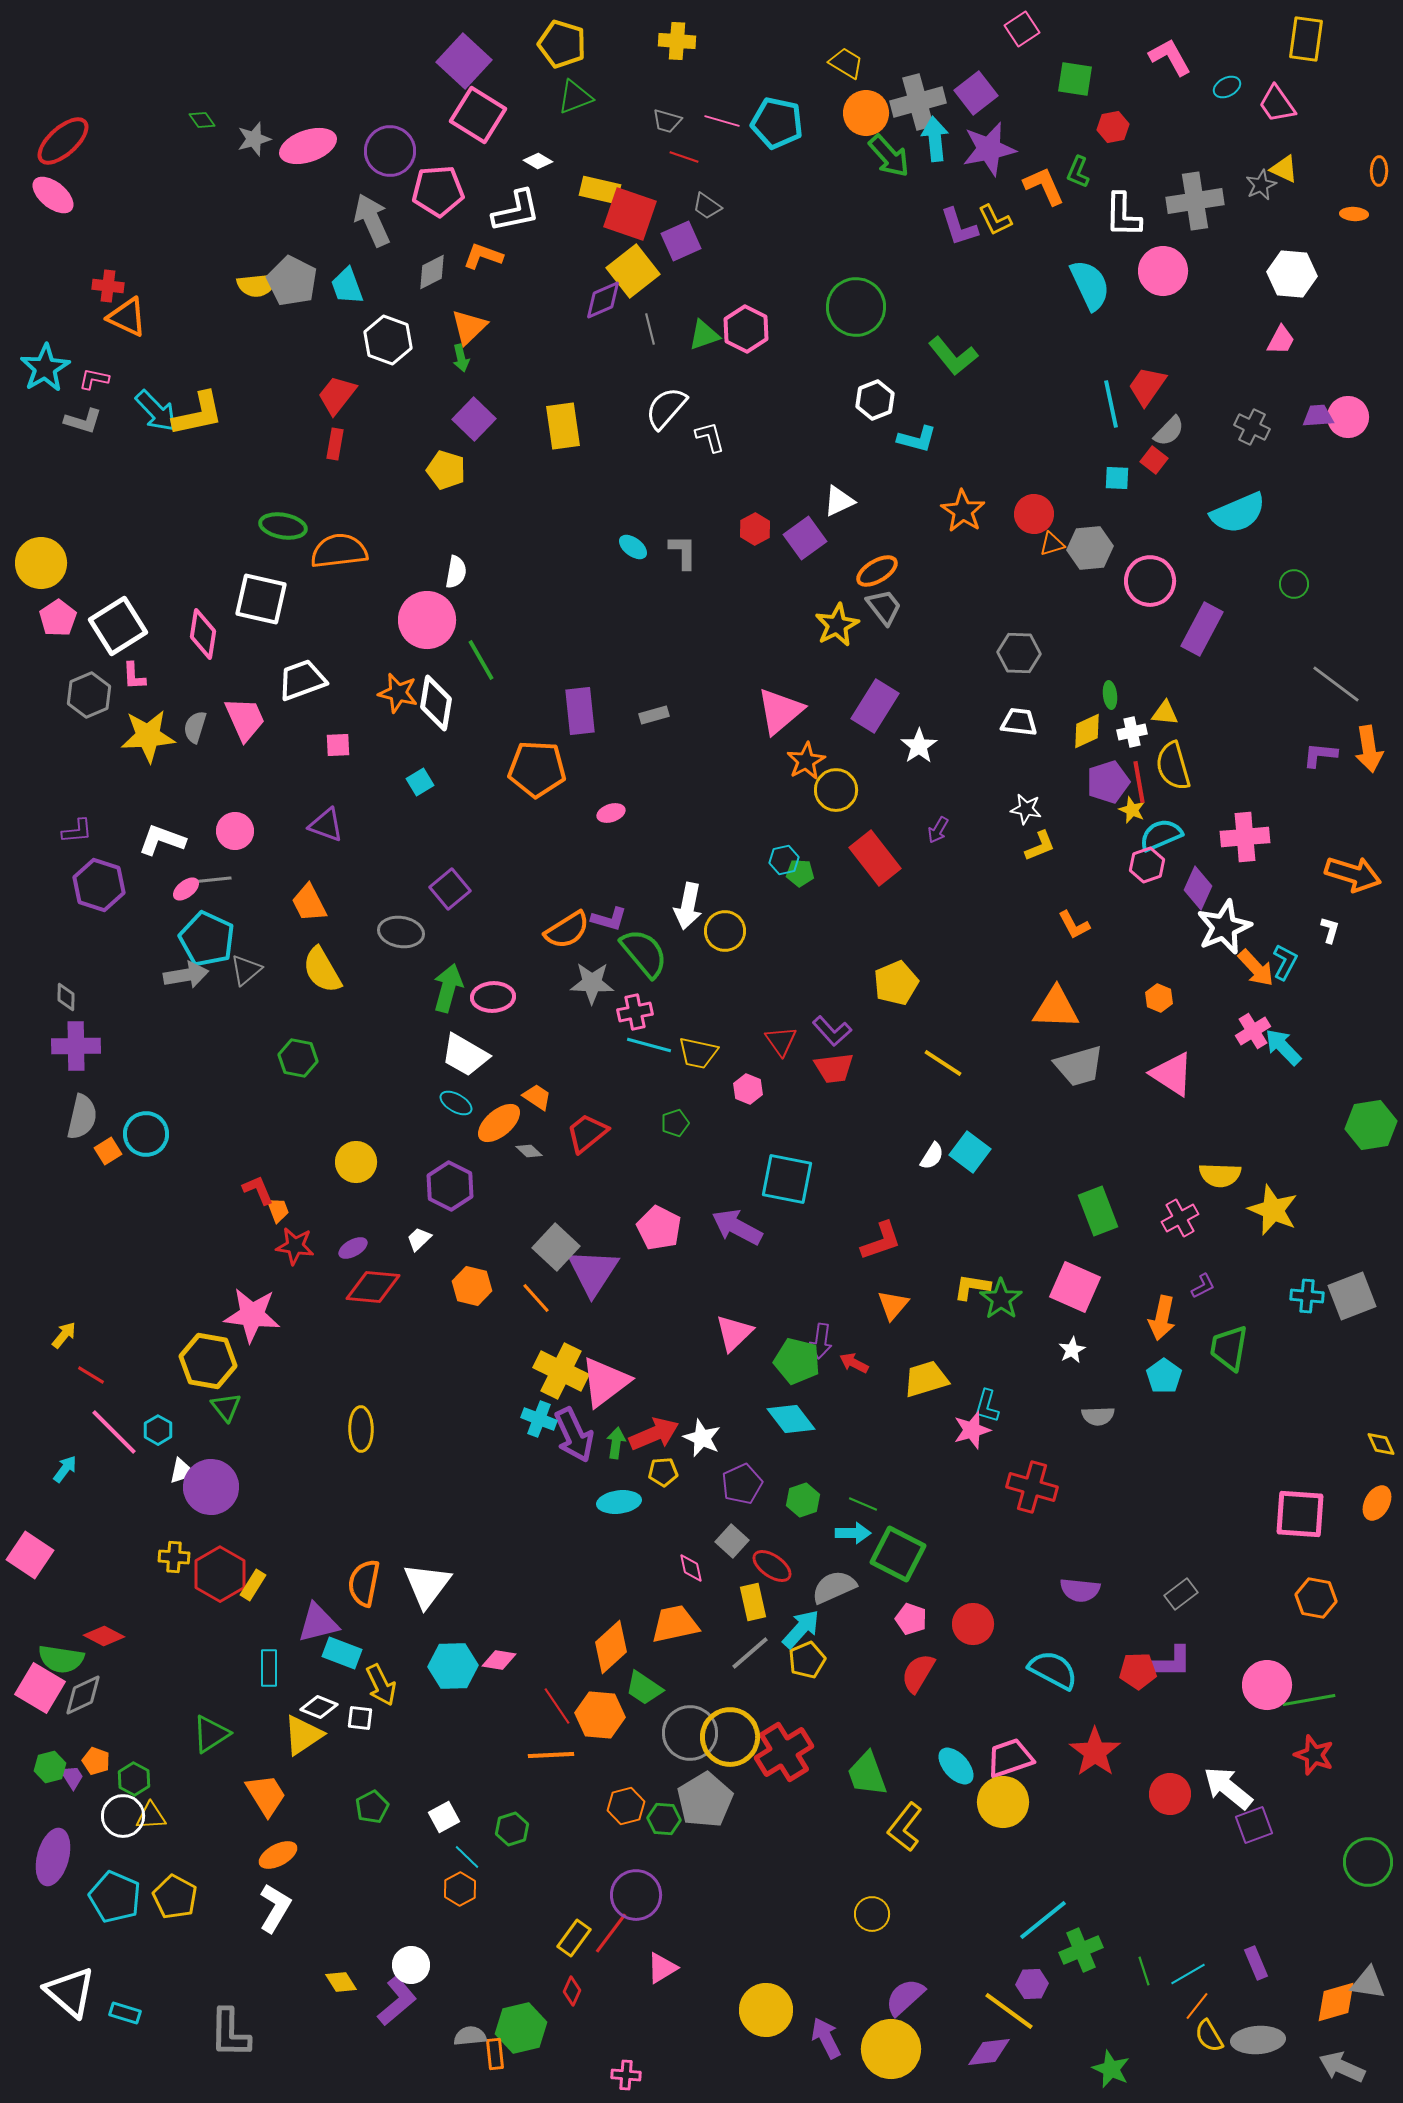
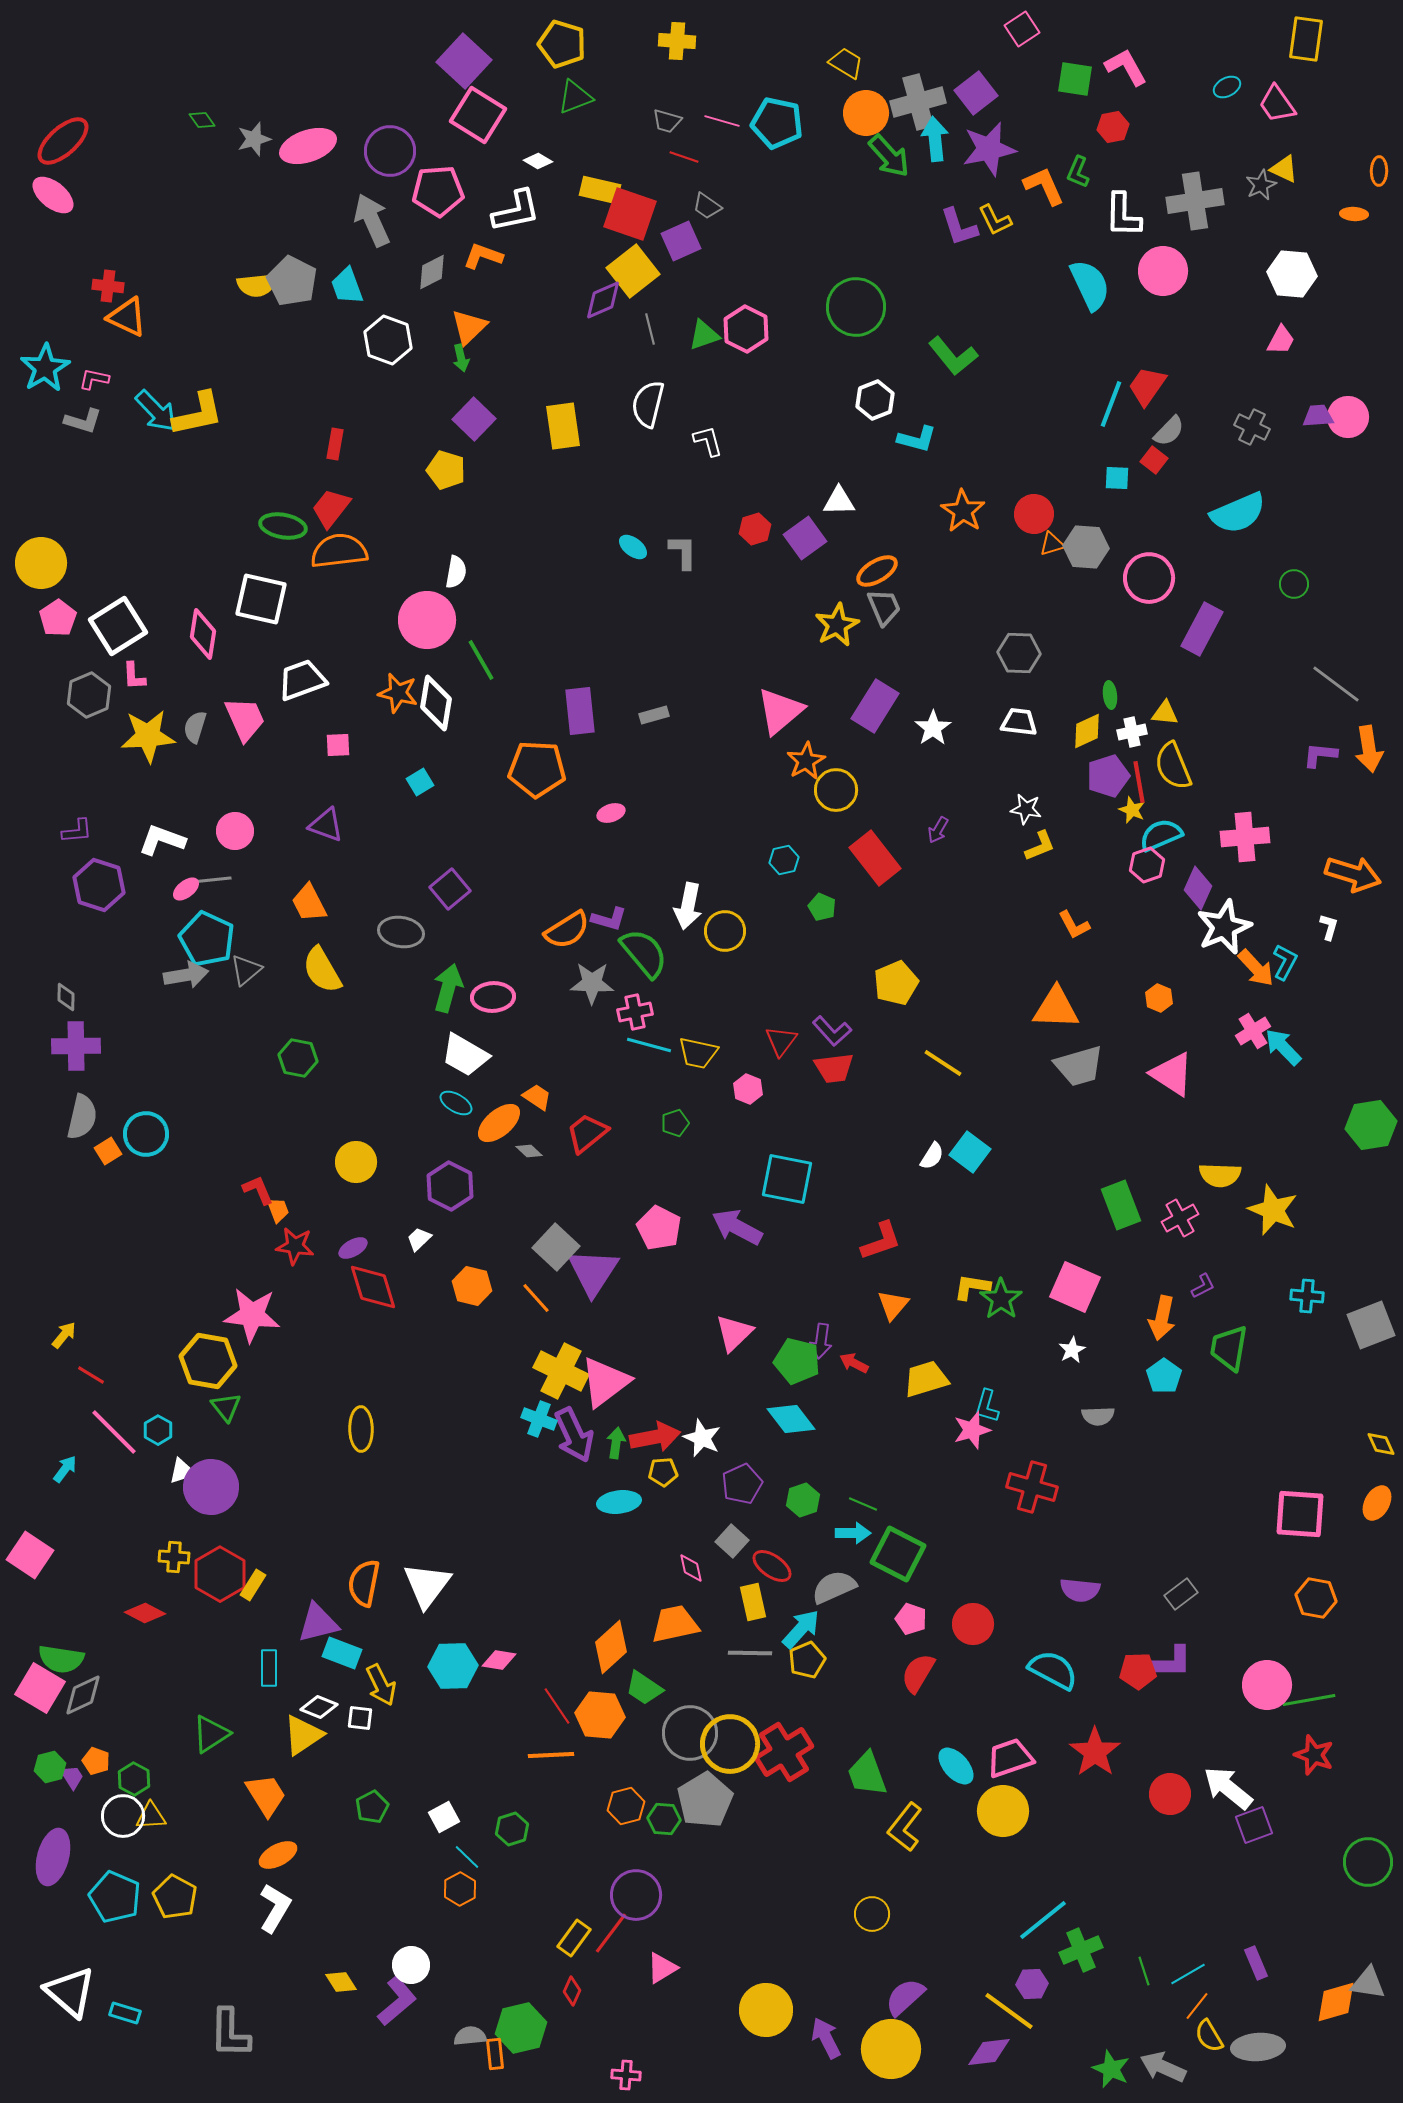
pink L-shape at (1170, 57): moved 44 px left, 10 px down
red trapezoid at (337, 395): moved 6 px left, 113 px down
cyan line at (1111, 404): rotated 33 degrees clockwise
white semicircle at (666, 408): moved 18 px left, 4 px up; rotated 27 degrees counterclockwise
white L-shape at (710, 437): moved 2 px left, 4 px down
white triangle at (839, 501): rotated 24 degrees clockwise
red hexagon at (755, 529): rotated 12 degrees clockwise
gray hexagon at (1090, 548): moved 4 px left, 1 px up; rotated 9 degrees clockwise
pink circle at (1150, 581): moved 1 px left, 3 px up
gray trapezoid at (884, 607): rotated 15 degrees clockwise
white star at (919, 746): moved 14 px right, 18 px up
yellow semicircle at (1173, 766): rotated 6 degrees counterclockwise
purple pentagon at (1108, 782): moved 6 px up
green pentagon at (800, 873): moved 22 px right, 34 px down; rotated 20 degrees clockwise
white L-shape at (1330, 930): moved 1 px left, 3 px up
red triangle at (781, 1041): rotated 12 degrees clockwise
green rectangle at (1098, 1211): moved 23 px right, 6 px up
red diamond at (373, 1287): rotated 68 degrees clockwise
gray square at (1352, 1296): moved 19 px right, 29 px down
red arrow at (654, 1434): moved 1 px right, 3 px down; rotated 12 degrees clockwise
red diamond at (104, 1636): moved 41 px right, 23 px up
gray line at (750, 1653): rotated 42 degrees clockwise
yellow circle at (730, 1737): moved 7 px down
yellow circle at (1003, 1802): moved 9 px down
gray ellipse at (1258, 2040): moved 7 px down
gray arrow at (1342, 2067): moved 179 px left
